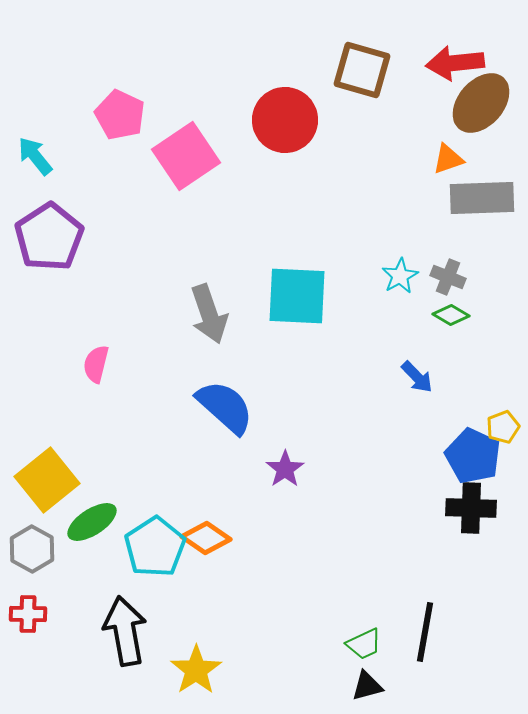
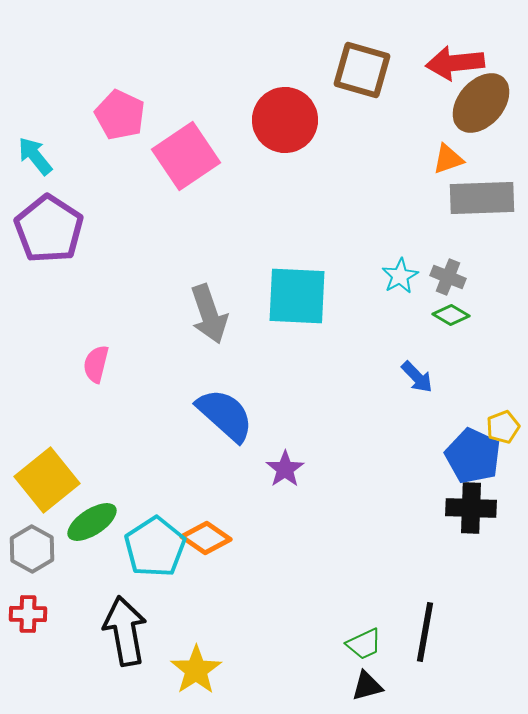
purple pentagon: moved 8 px up; rotated 6 degrees counterclockwise
blue semicircle: moved 8 px down
